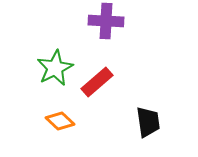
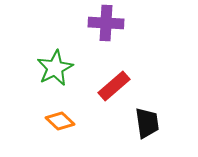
purple cross: moved 2 px down
red rectangle: moved 17 px right, 4 px down
black trapezoid: moved 1 px left, 1 px down
